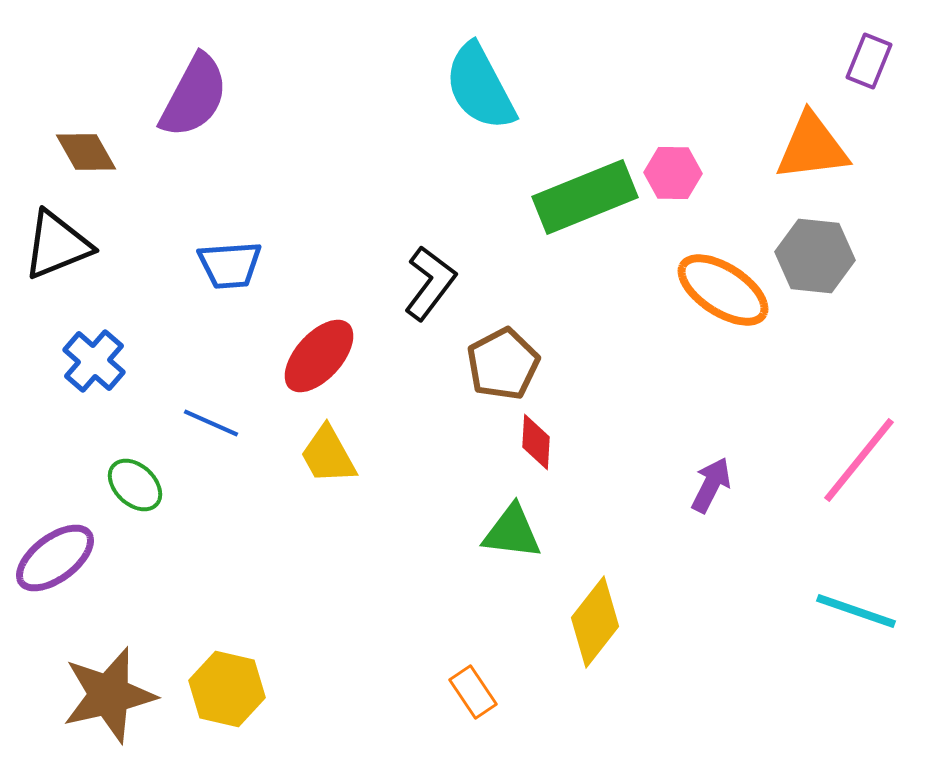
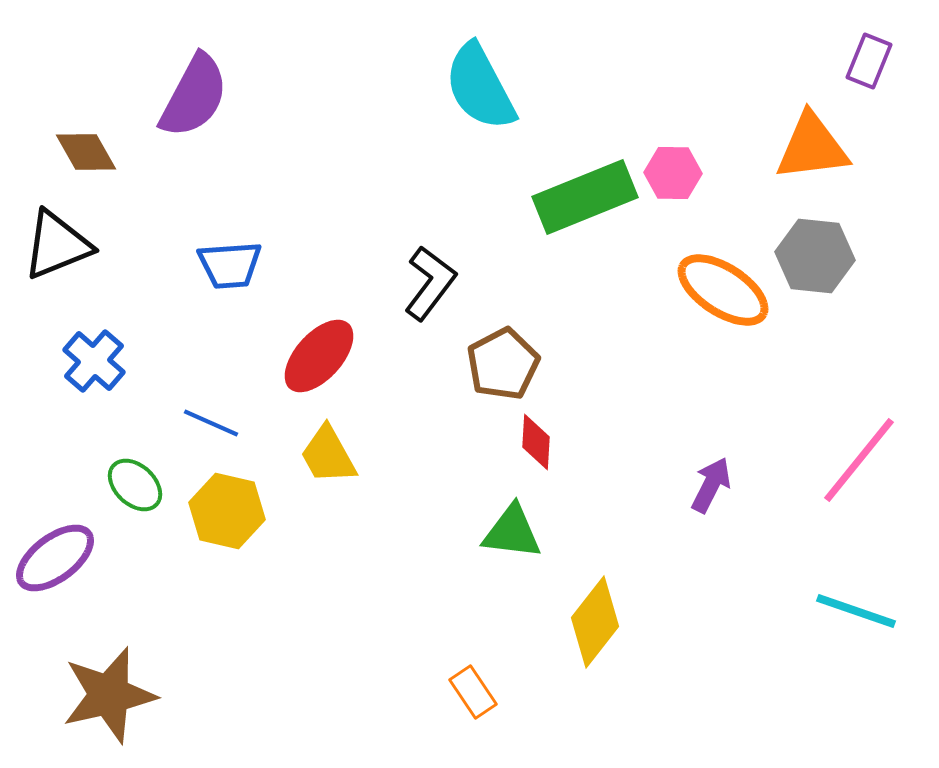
yellow hexagon: moved 178 px up
